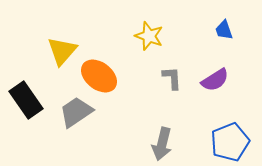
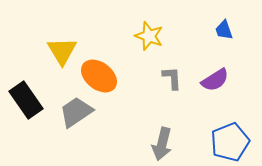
yellow triangle: rotated 12 degrees counterclockwise
